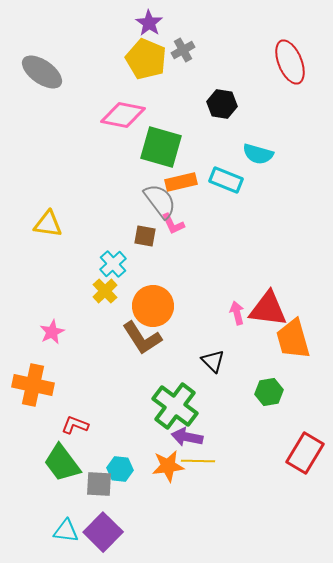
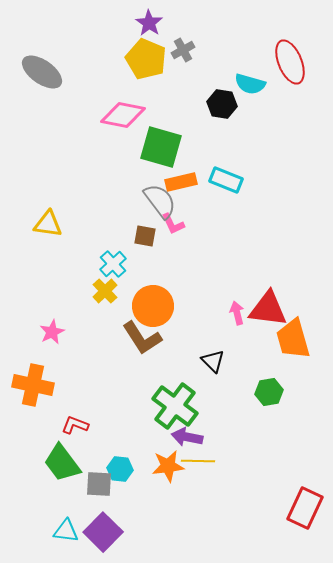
cyan semicircle: moved 8 px left, 70 px up
red rectangle: moved 55 px down; rotated 6 degrees counterclockwise
